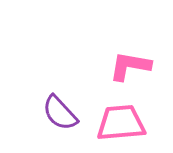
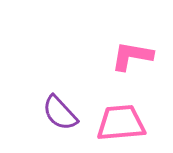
pink L-shape: moved 2 px right, 10 px up
